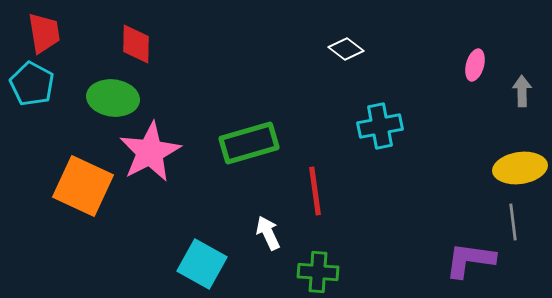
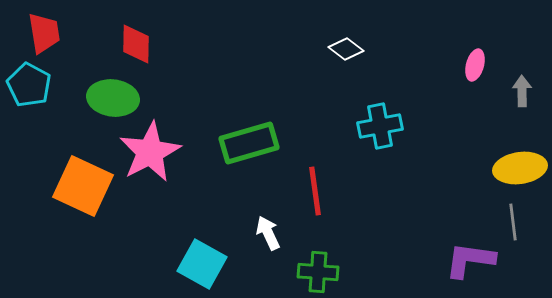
cyan pentagon: moved 3 px left, 1 px down
